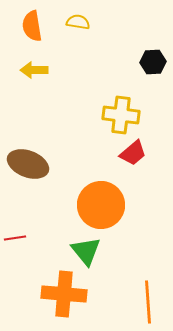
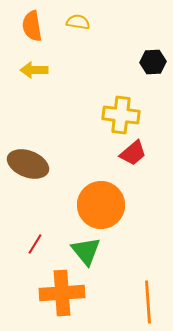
red line: moved 20 px right, 6 px down; rotated 50 degrees counterclockwise
orange cross: moved 2 px left, 1 px up; rotated 9 degrees counterclockwise
